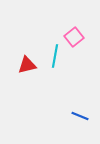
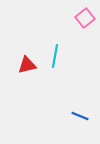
pink square: moved 11 px right, 19 px up
